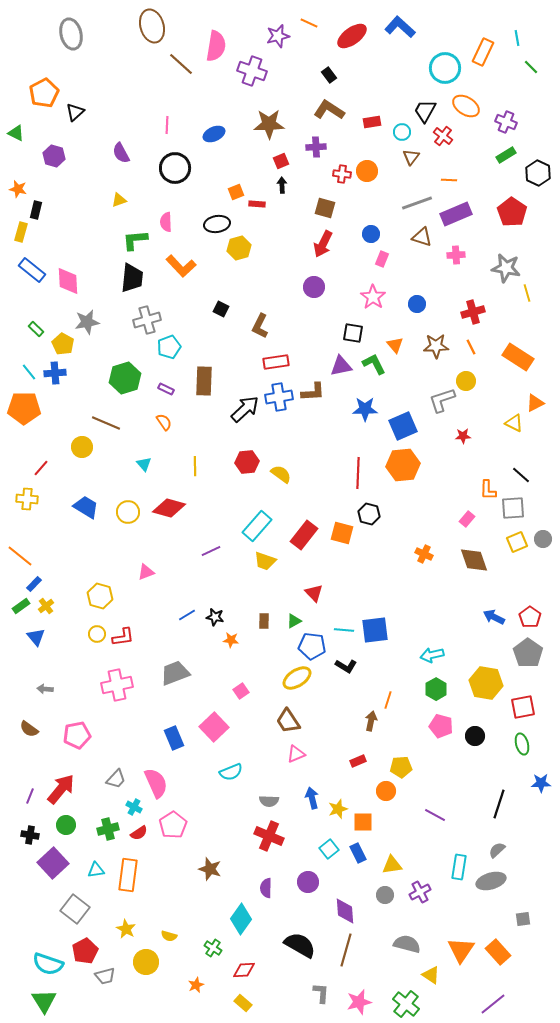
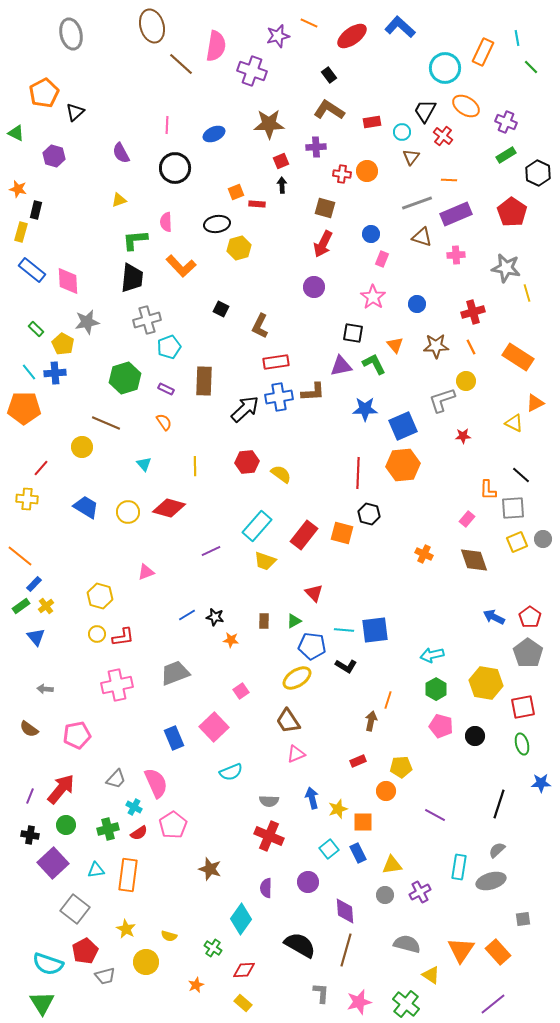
green triangle at (44, 1001): moved 2 px left, 2 px down
